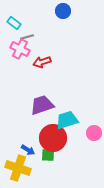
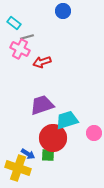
blue arrow: moved 4 px down
